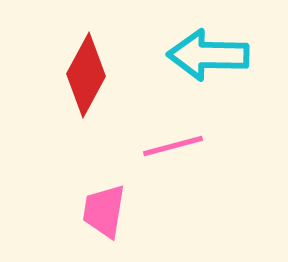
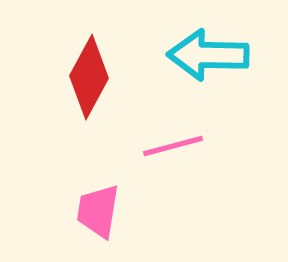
red diamond: moved 3 px right, 2 px down
pink trapezoid: moved 6 px left
